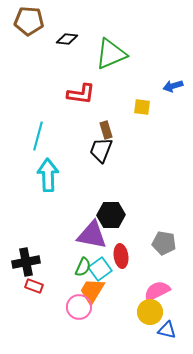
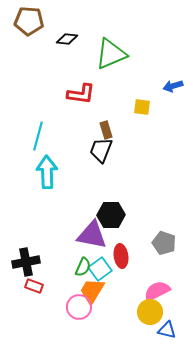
cyan arrow: moved 1 px left, 3 px up
gray pentagon: rotated 10 degrees clockwise
